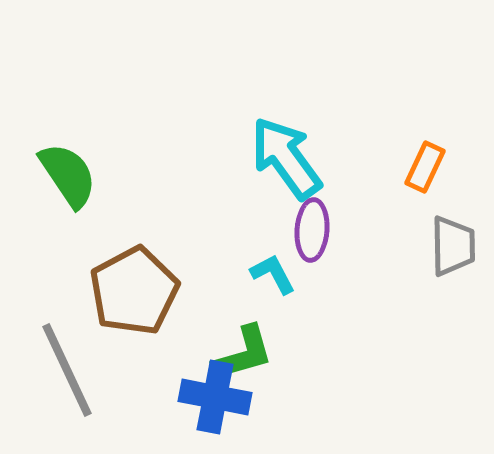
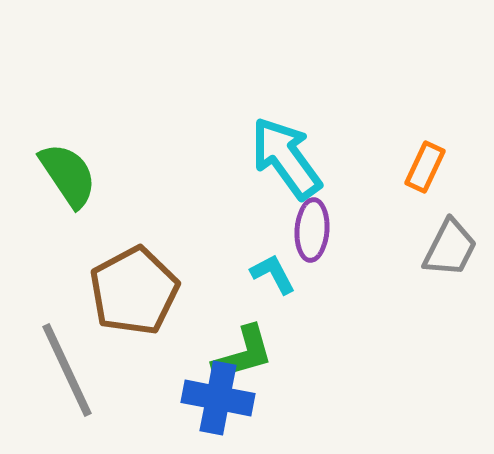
gray trapezoid: moved 3 px left, 2 px down; rotated 28 degrees clockwise
blue cross: moved 3 px right, 1 px down
